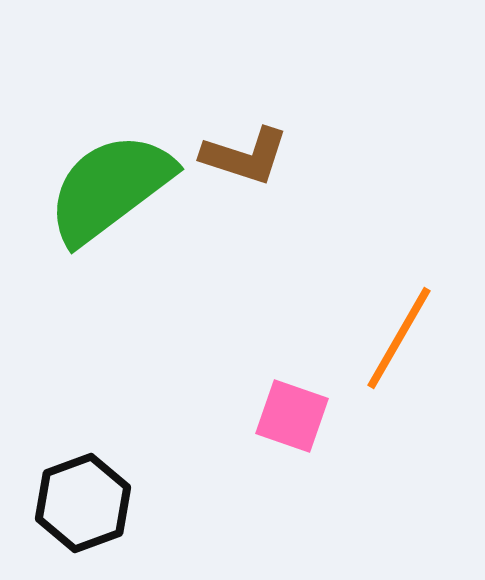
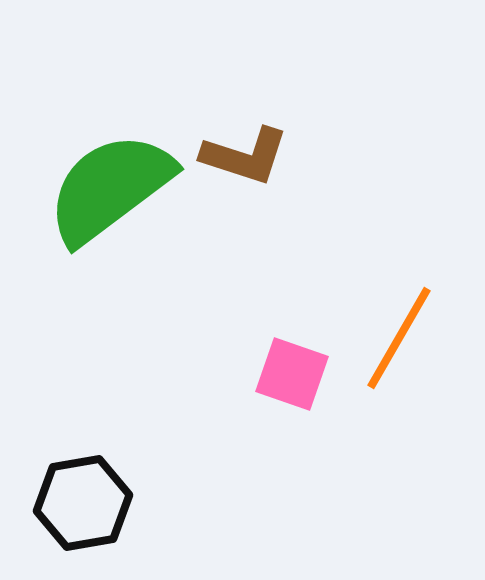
pink square: moved 42 px up
black hexagon: rotated 10 degrees clockwise
